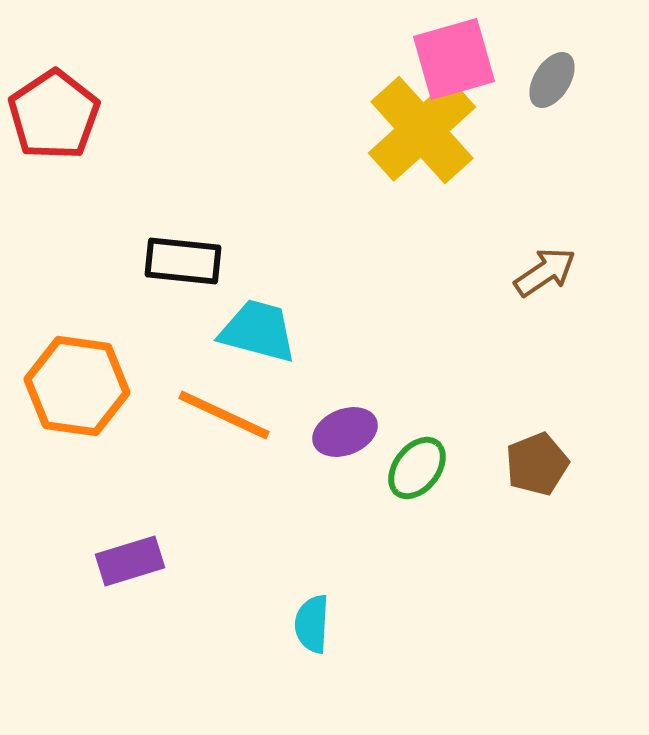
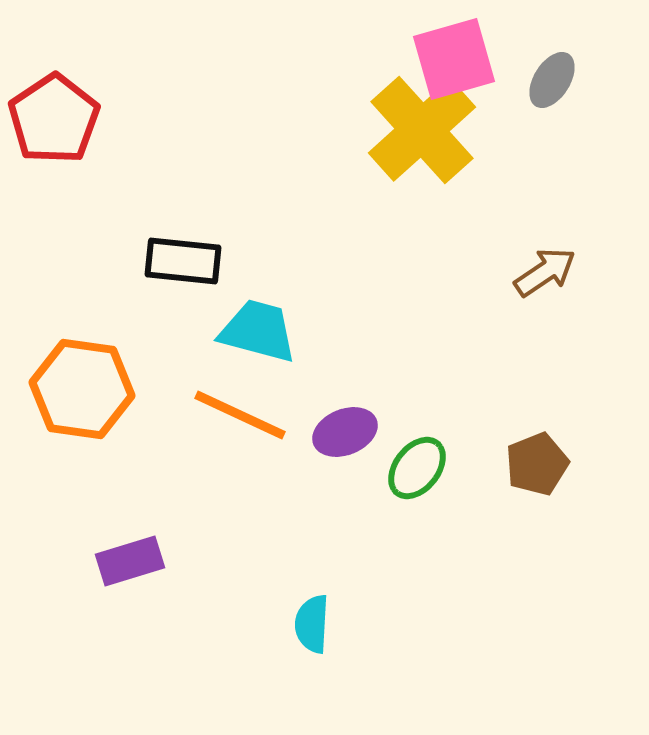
red pentagon: moved 4 px down
orange hexagon: moved 5 px right, 3 px down
orange line: moved 16 px right
